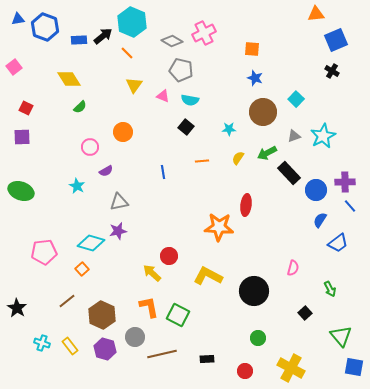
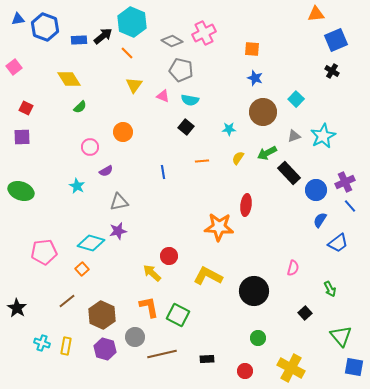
purple cross at (345, 182): rotated 24 degrees counterclockwise
yellow rectangle at (70, 346): moved 4 px left; rotated 48 degrees clockwise
